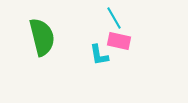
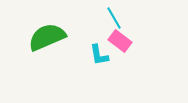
green semicircle: moved 5 px right; rotated 99 degrees counterclockwise
pink rectangle: moved 1 px right; rotated 25 degrees clockwise
